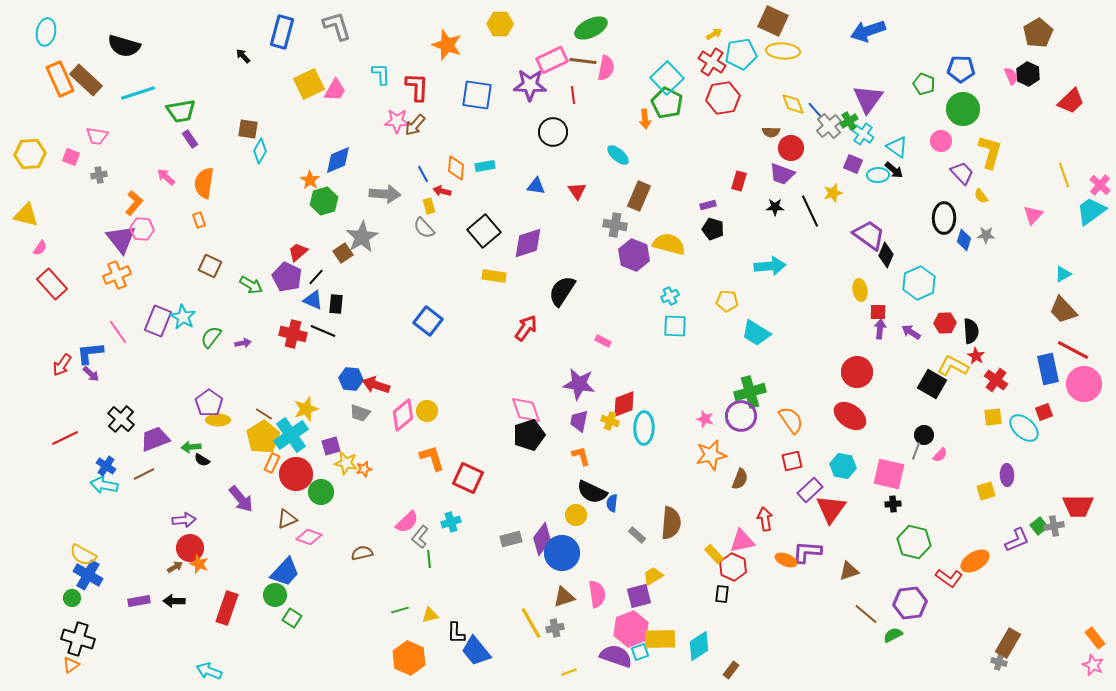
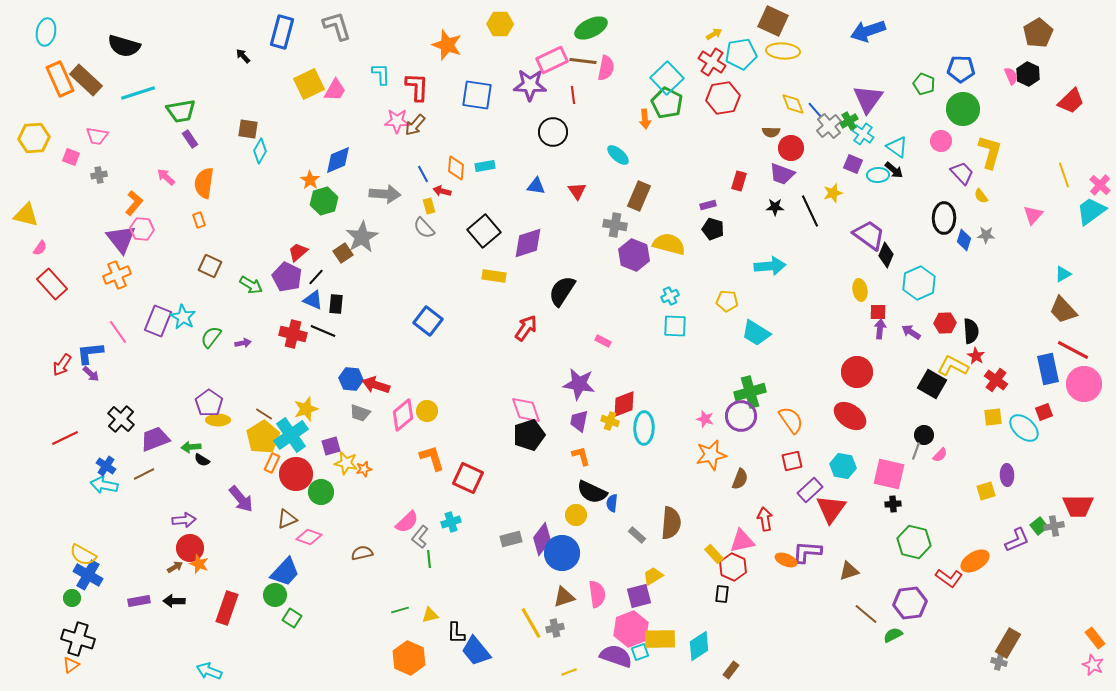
yellow hexagon at (30, 154): moved 4 px right, 16 px up
